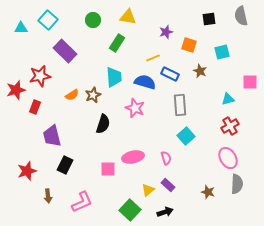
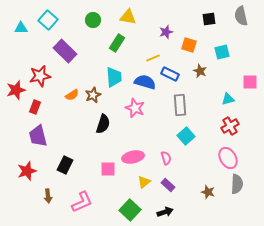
purple trapezoid at (52, 136): moved 14 px left
yellow triangle at (148, 190): moved 4 px left, 8 px up
